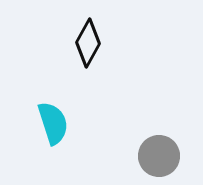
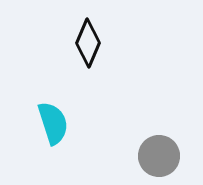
black diamond: rotated 6 degrees counterclockwise
